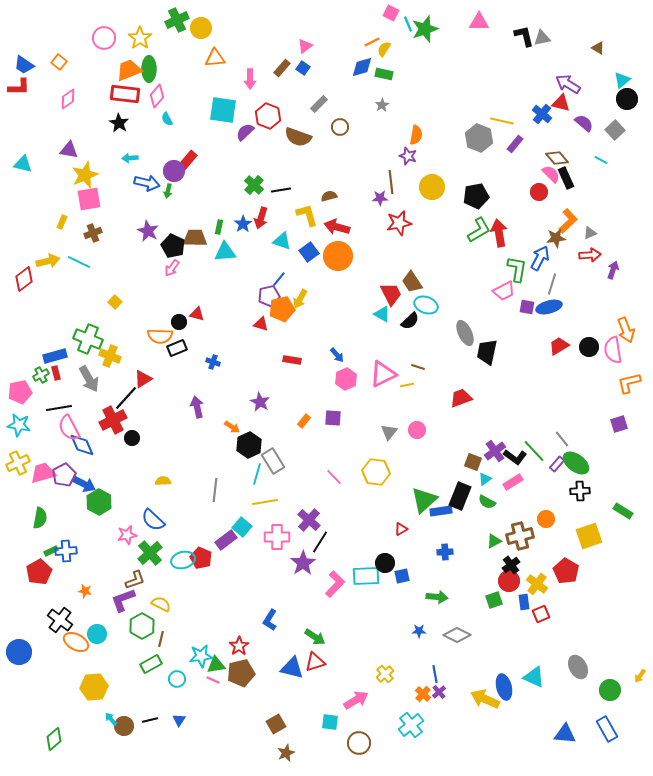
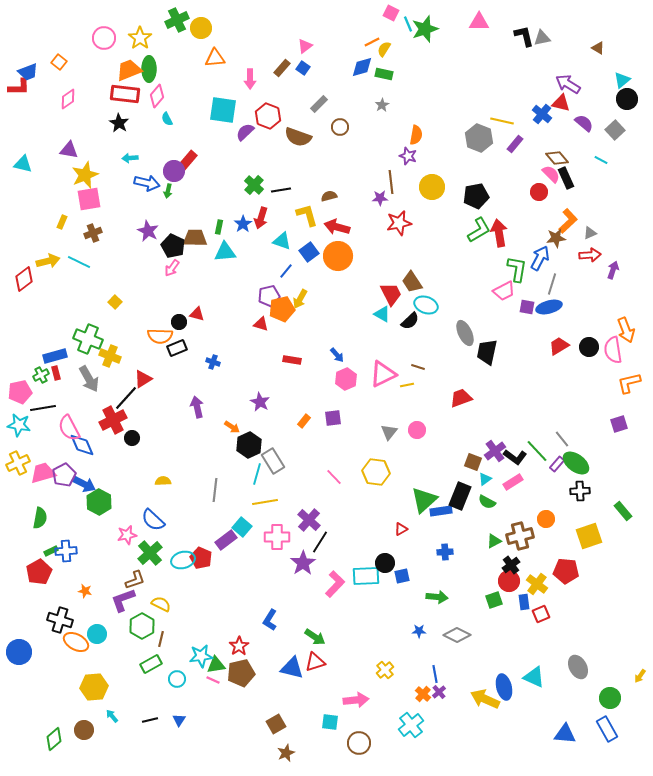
blue trapezoid at (24, 65): moved 4 px right, 7 px down; rotated 55 degrees counterclockwise
blue line at (279, 279): moved 7 px right, 8 px up
black line at (59, 408): moved 16 px left
purple square at (333, 418): rotated 12 degrees counterclockwise
green line at (534, 451): moved 3 px right
green rectangle at (623, 511): rotated 18 degrees clockwise
red pentagon at (566, 571): rotated 25 degrees counterclockwise
black cross at (60, 620): rotated 20 degrees counterclockwise
yellow cross at (385, 674): moved 4 px up
green circle at (610, 690): moved 8 px down
pink arrow at (356, 700): rotated 25 degrees clockwise
cyan arrow at (111, 719): moved 1 px right, 3 px up
brown circle at (124, 726): moved 40 px left, 4 px down
